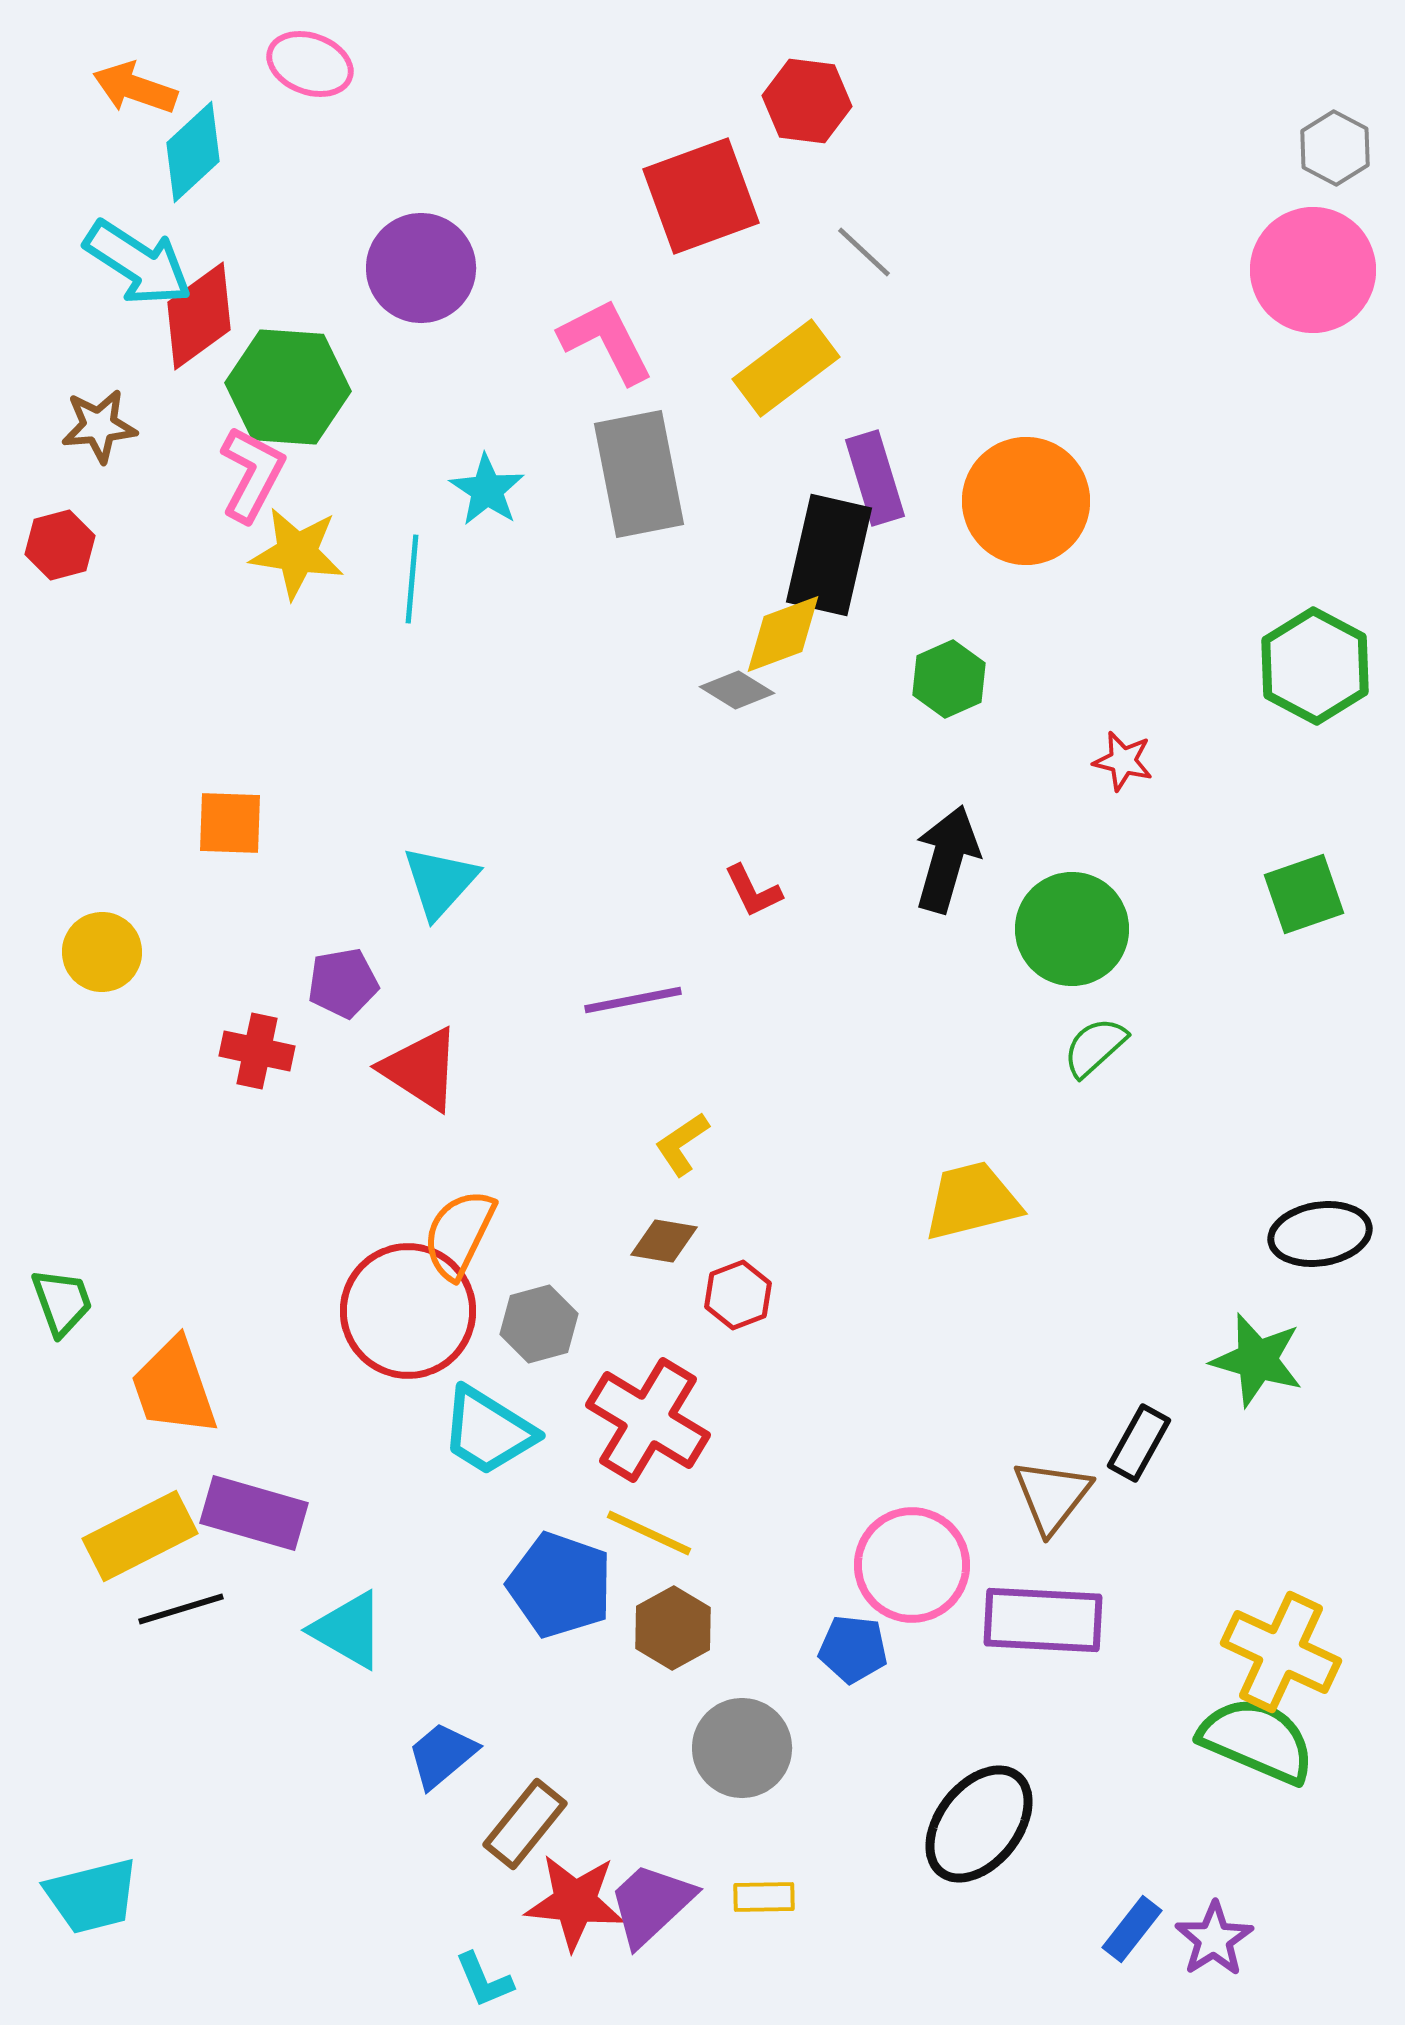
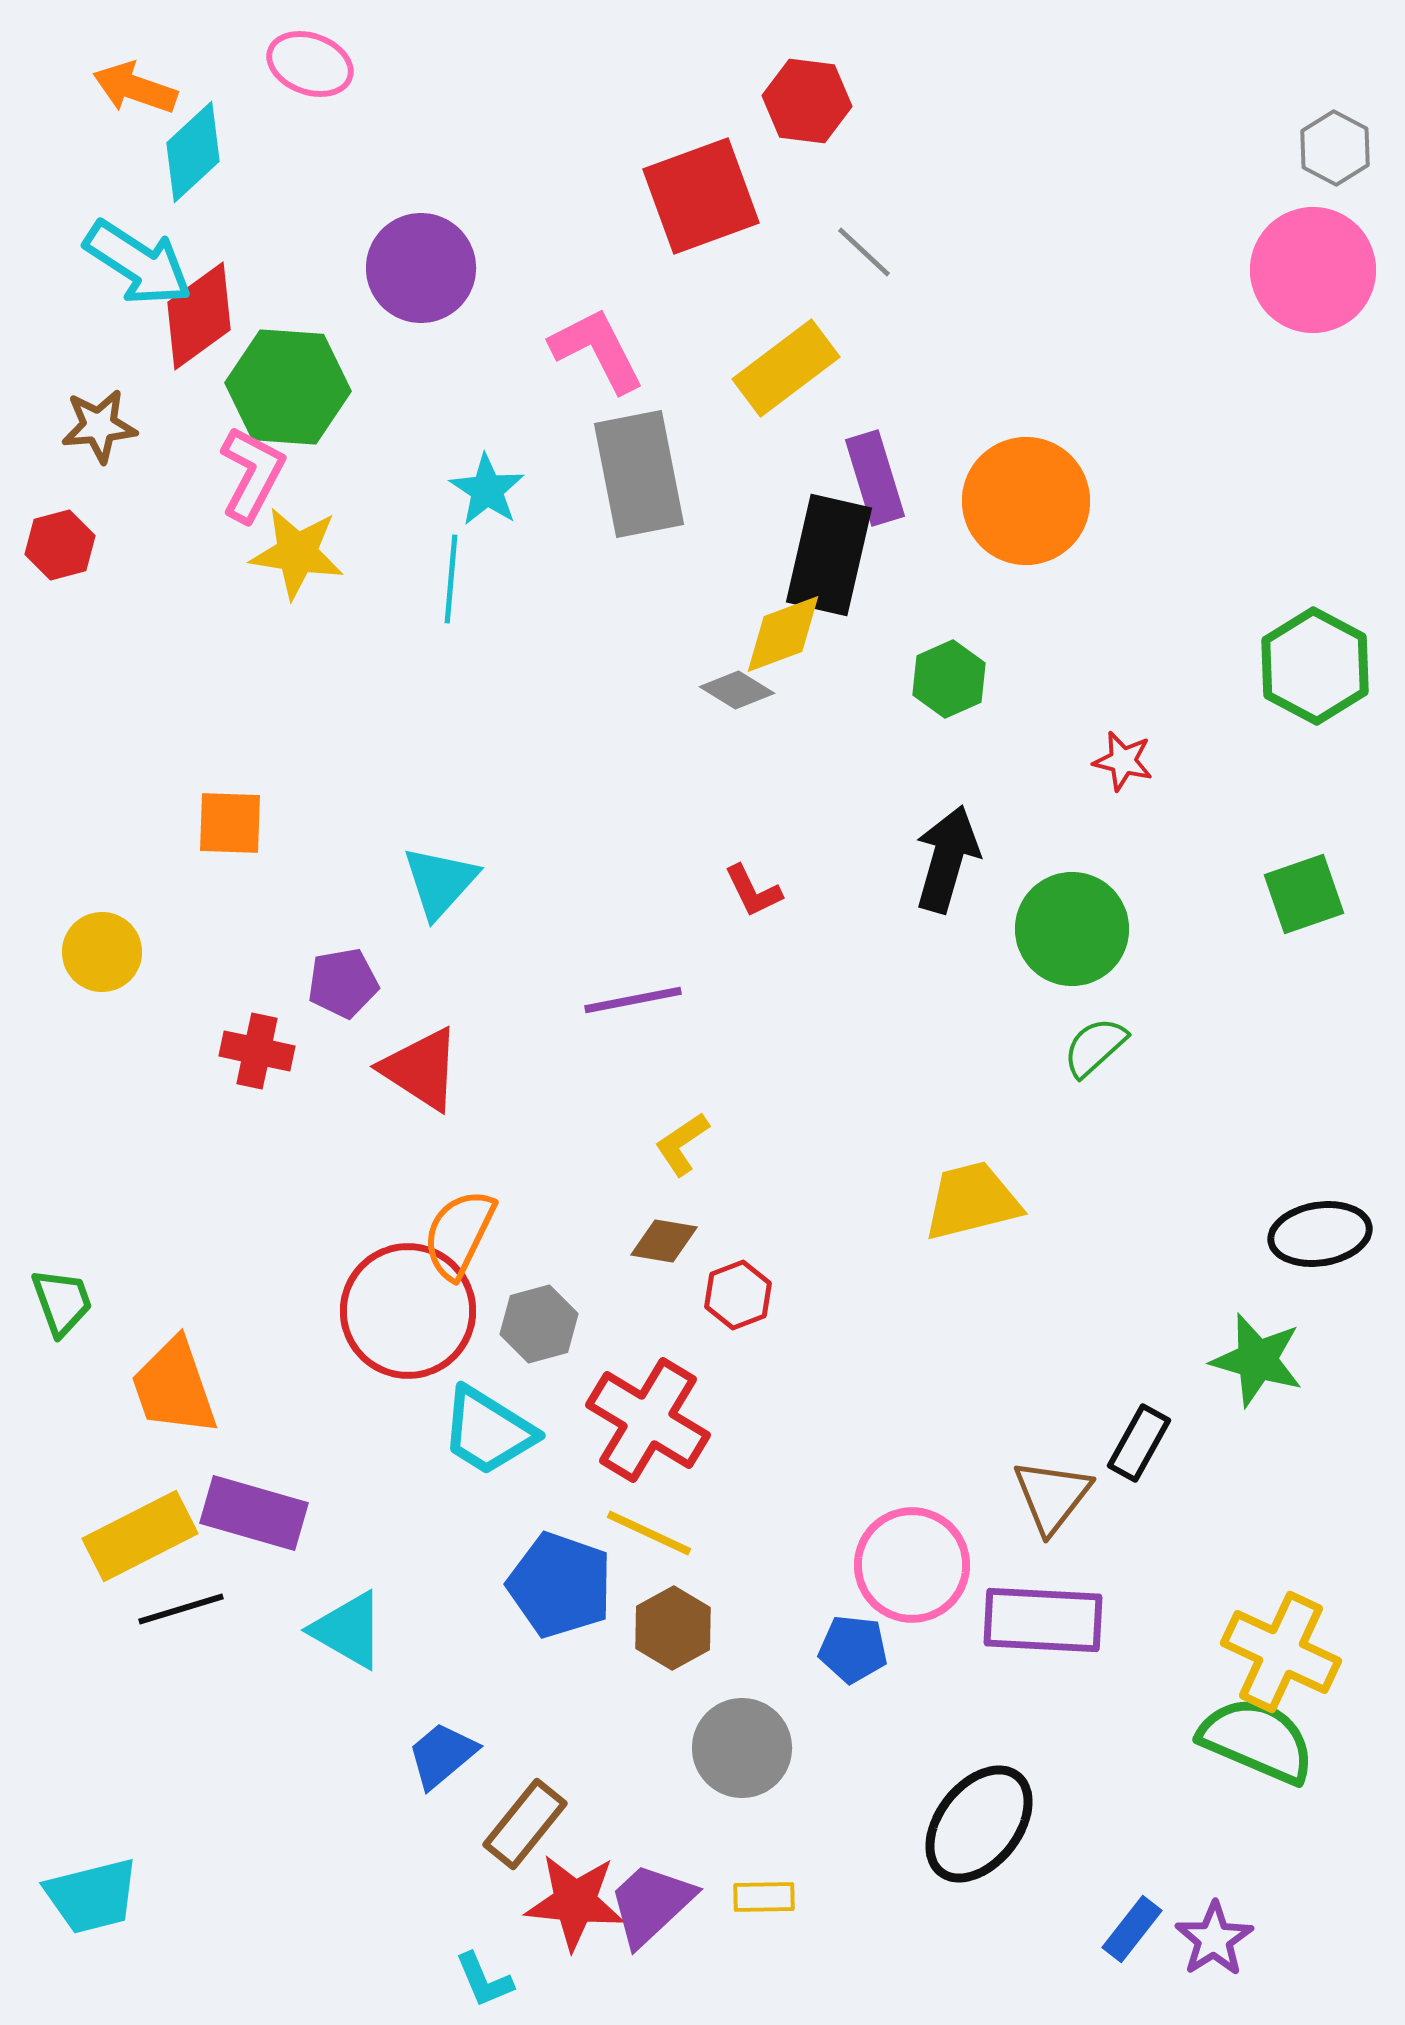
pink L-shape at (606, 341): moved 9 px left, 9 px down
cyan line at (412, 579): moved 39 px right
